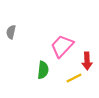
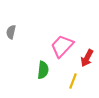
red arrow: moved 3 px up; rotated 30 degrees clockwise
yellow line: moved 1 px left, 3 px down; rotated 42 degrees counterclockwise
